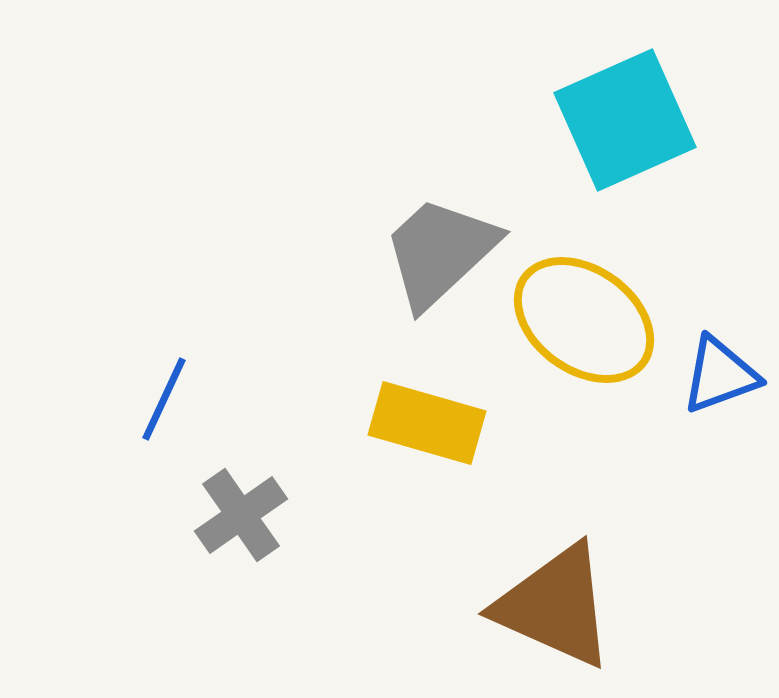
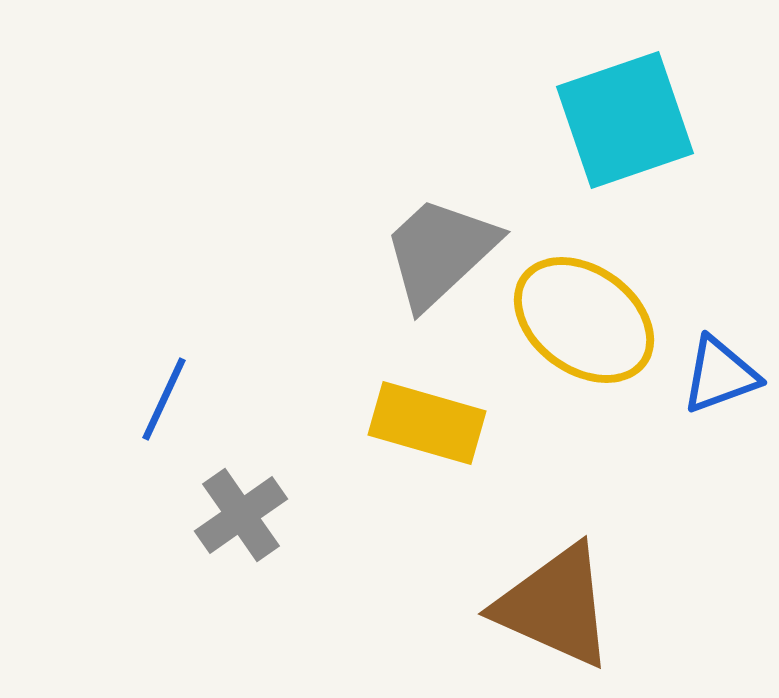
cyan square: rotated 5 degrees clockwise
